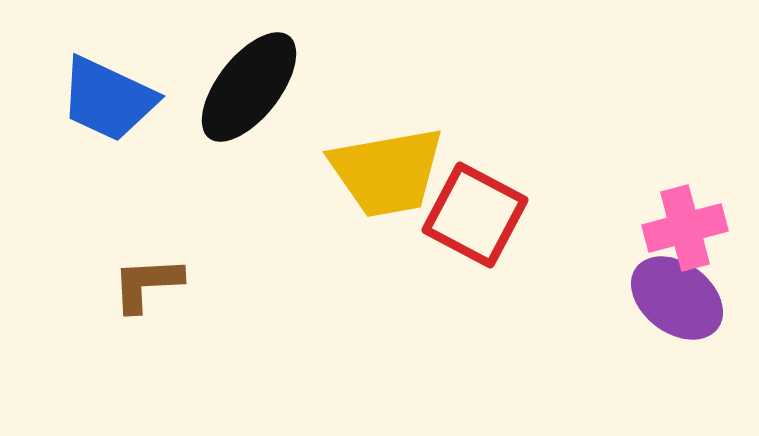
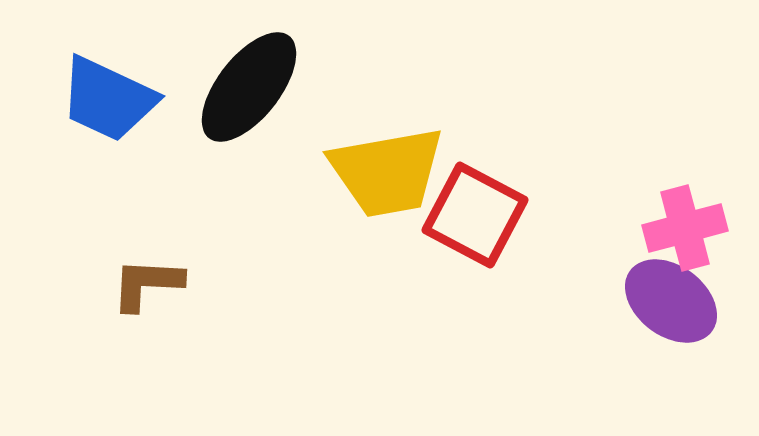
brown L-shape: rotated 6 degrees clockwise
purple ellipse: moved 6 px left, 3 px down
